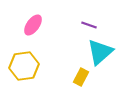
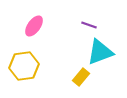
pink ellipse: moved 1 px right, 1 px down
cyan triangle: rotated 20 degrees clockwise
yellow rectangle: rotated 12 degrees clockwise
